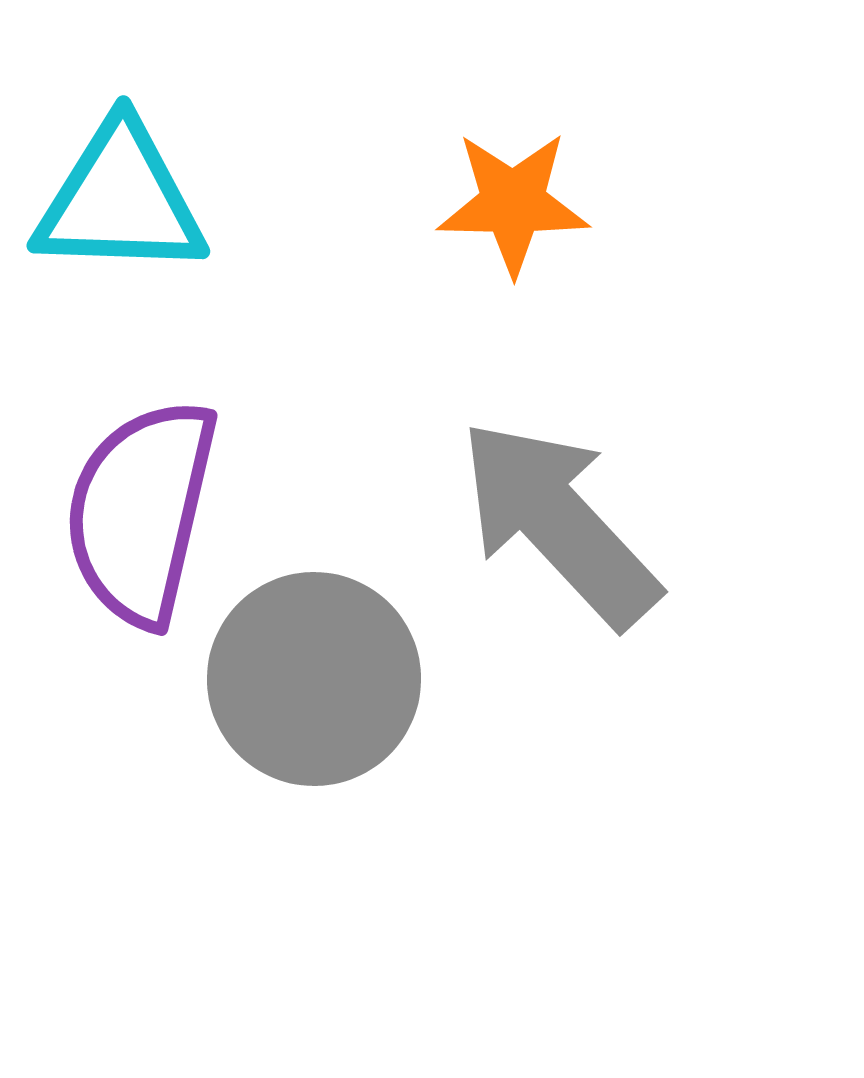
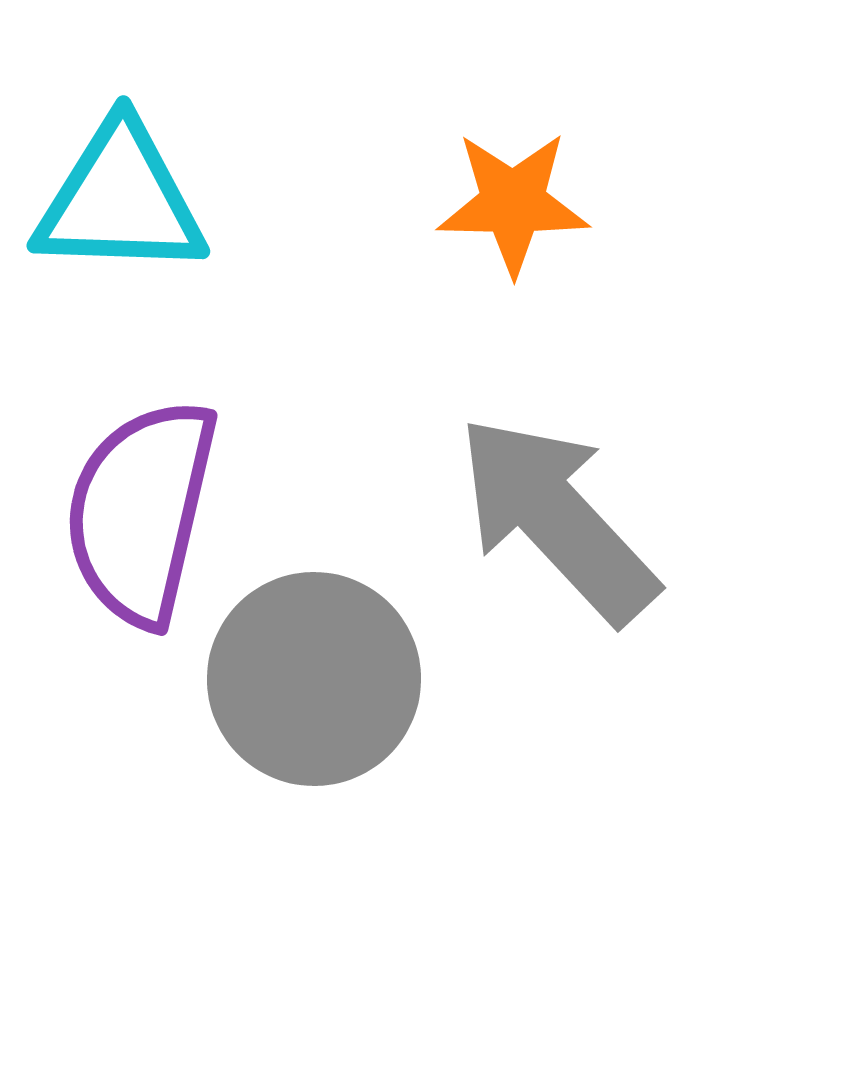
gray arrow: moved 2 px left, 4 px up
